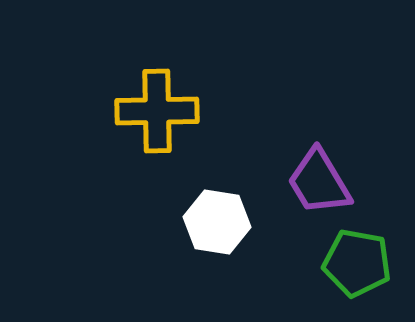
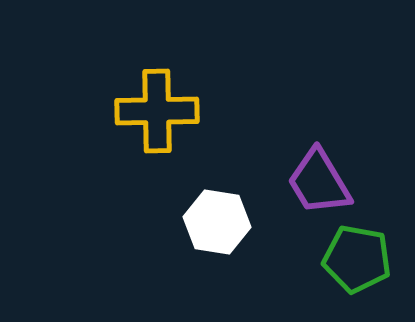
green pentagon: moved 4 px up
